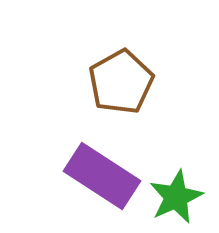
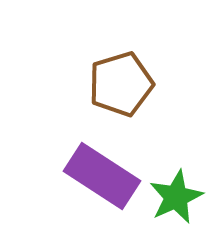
brown pentagon: moved 2 px down; rotated 12 degrees clockwise
